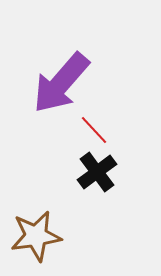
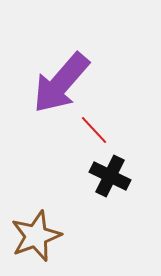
black cross: moved 13 px right, 4 px down; rotated 27 degrees counterclockwise
brown star: rotated 12 degrees counterclockwise
